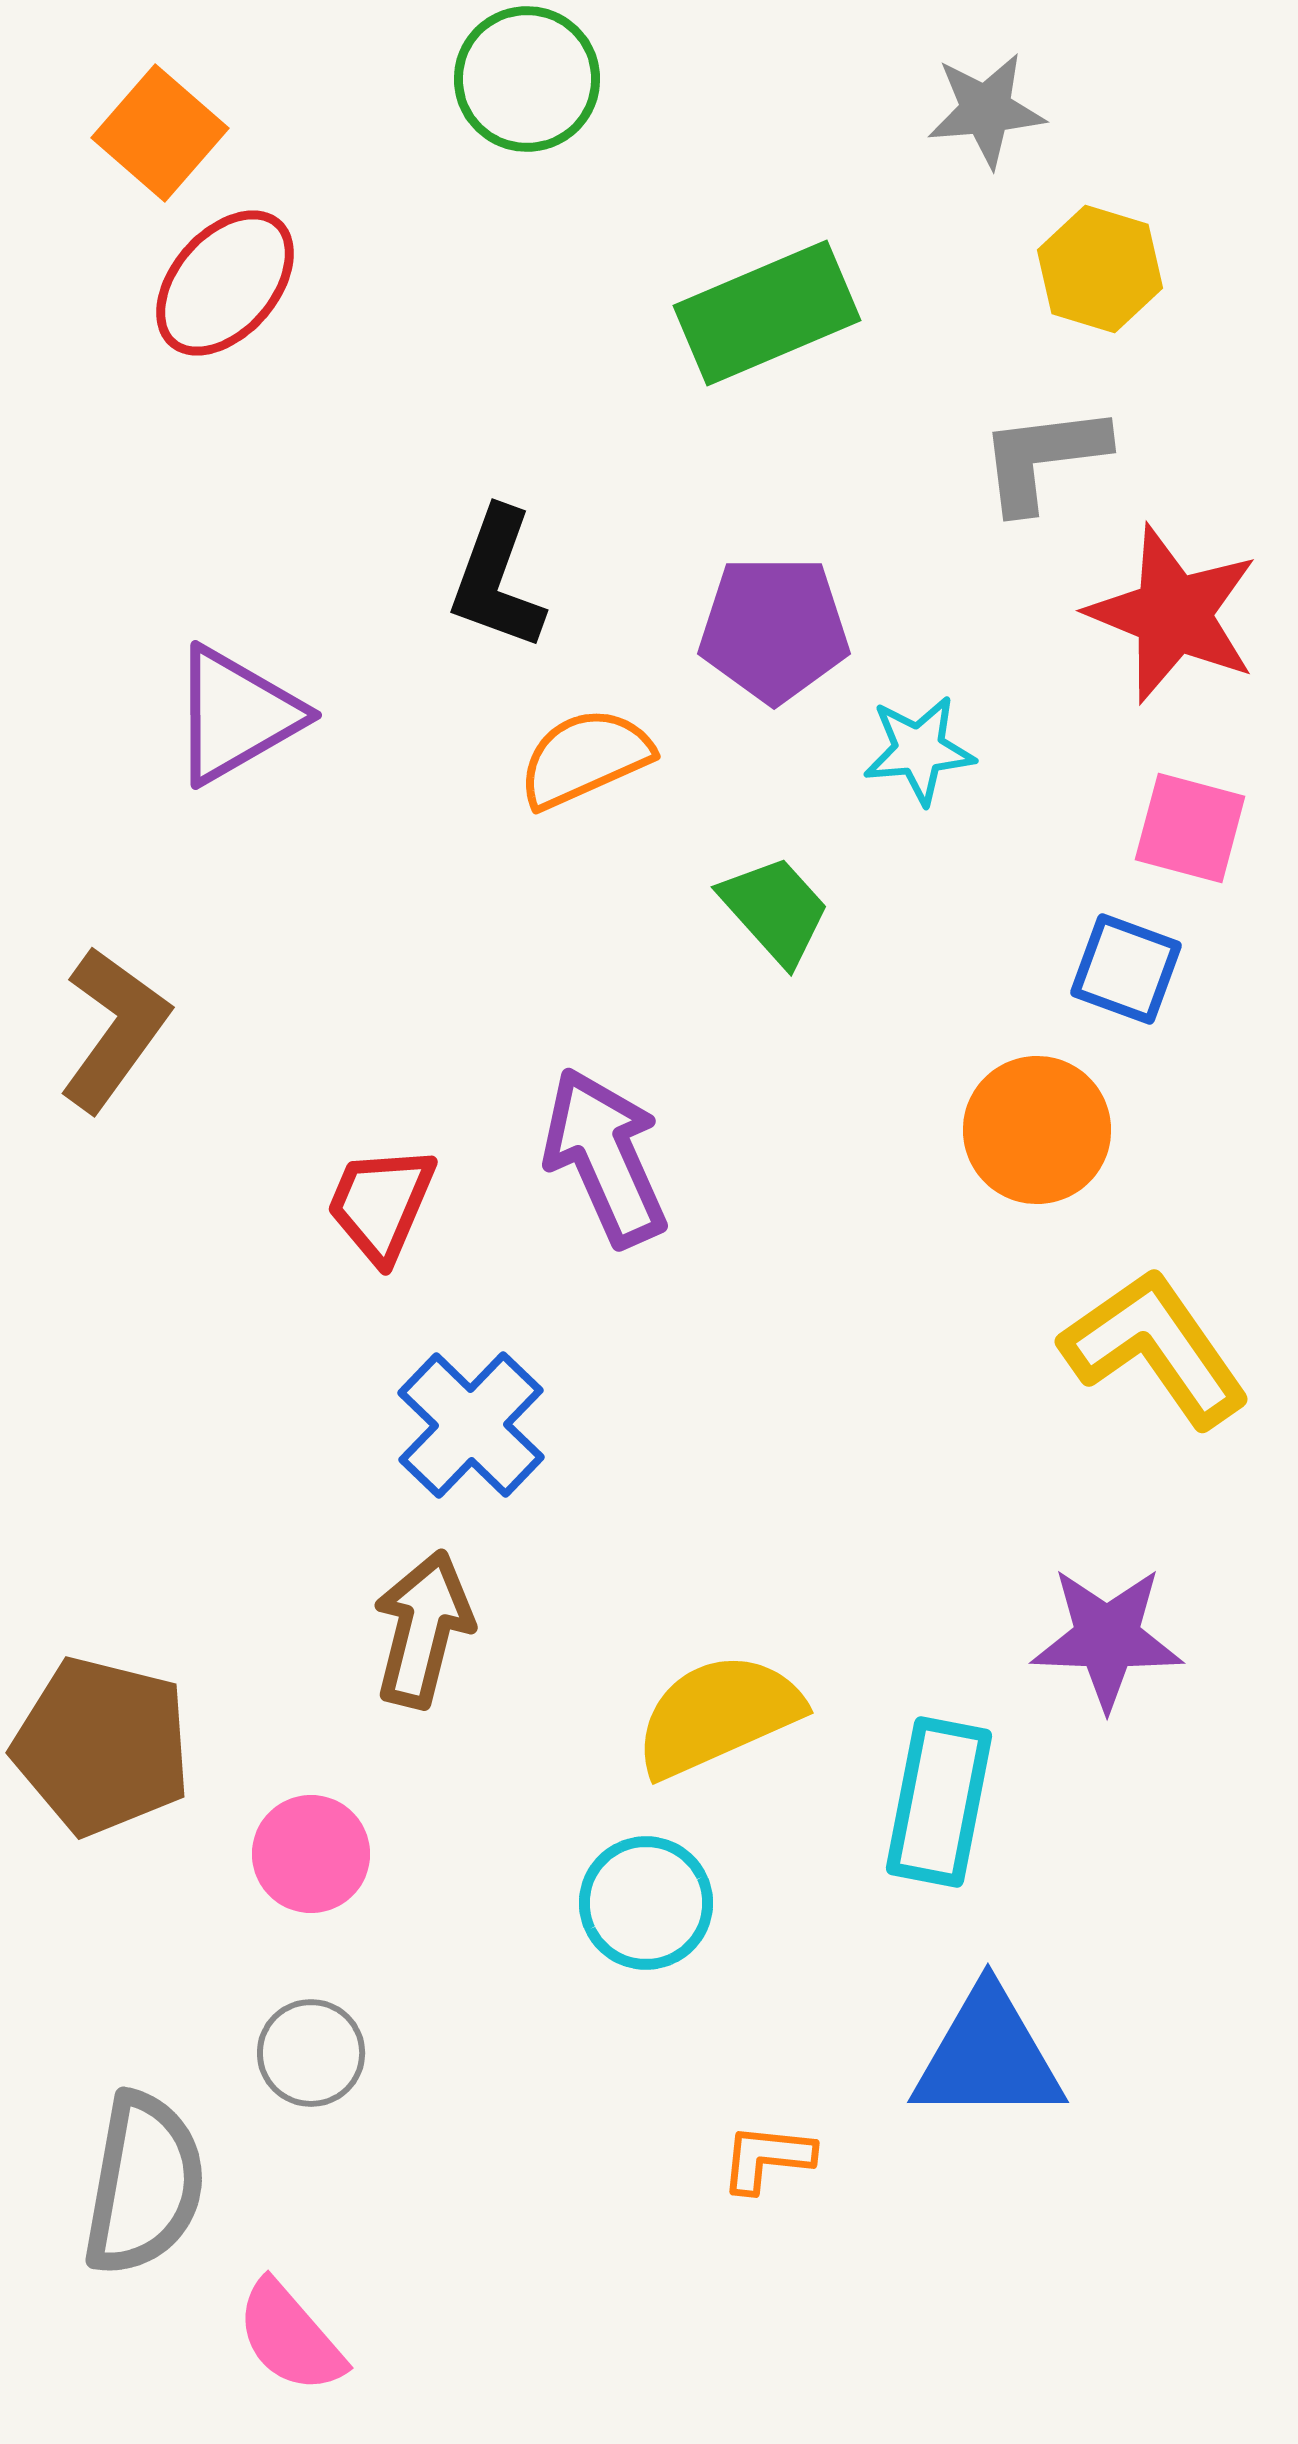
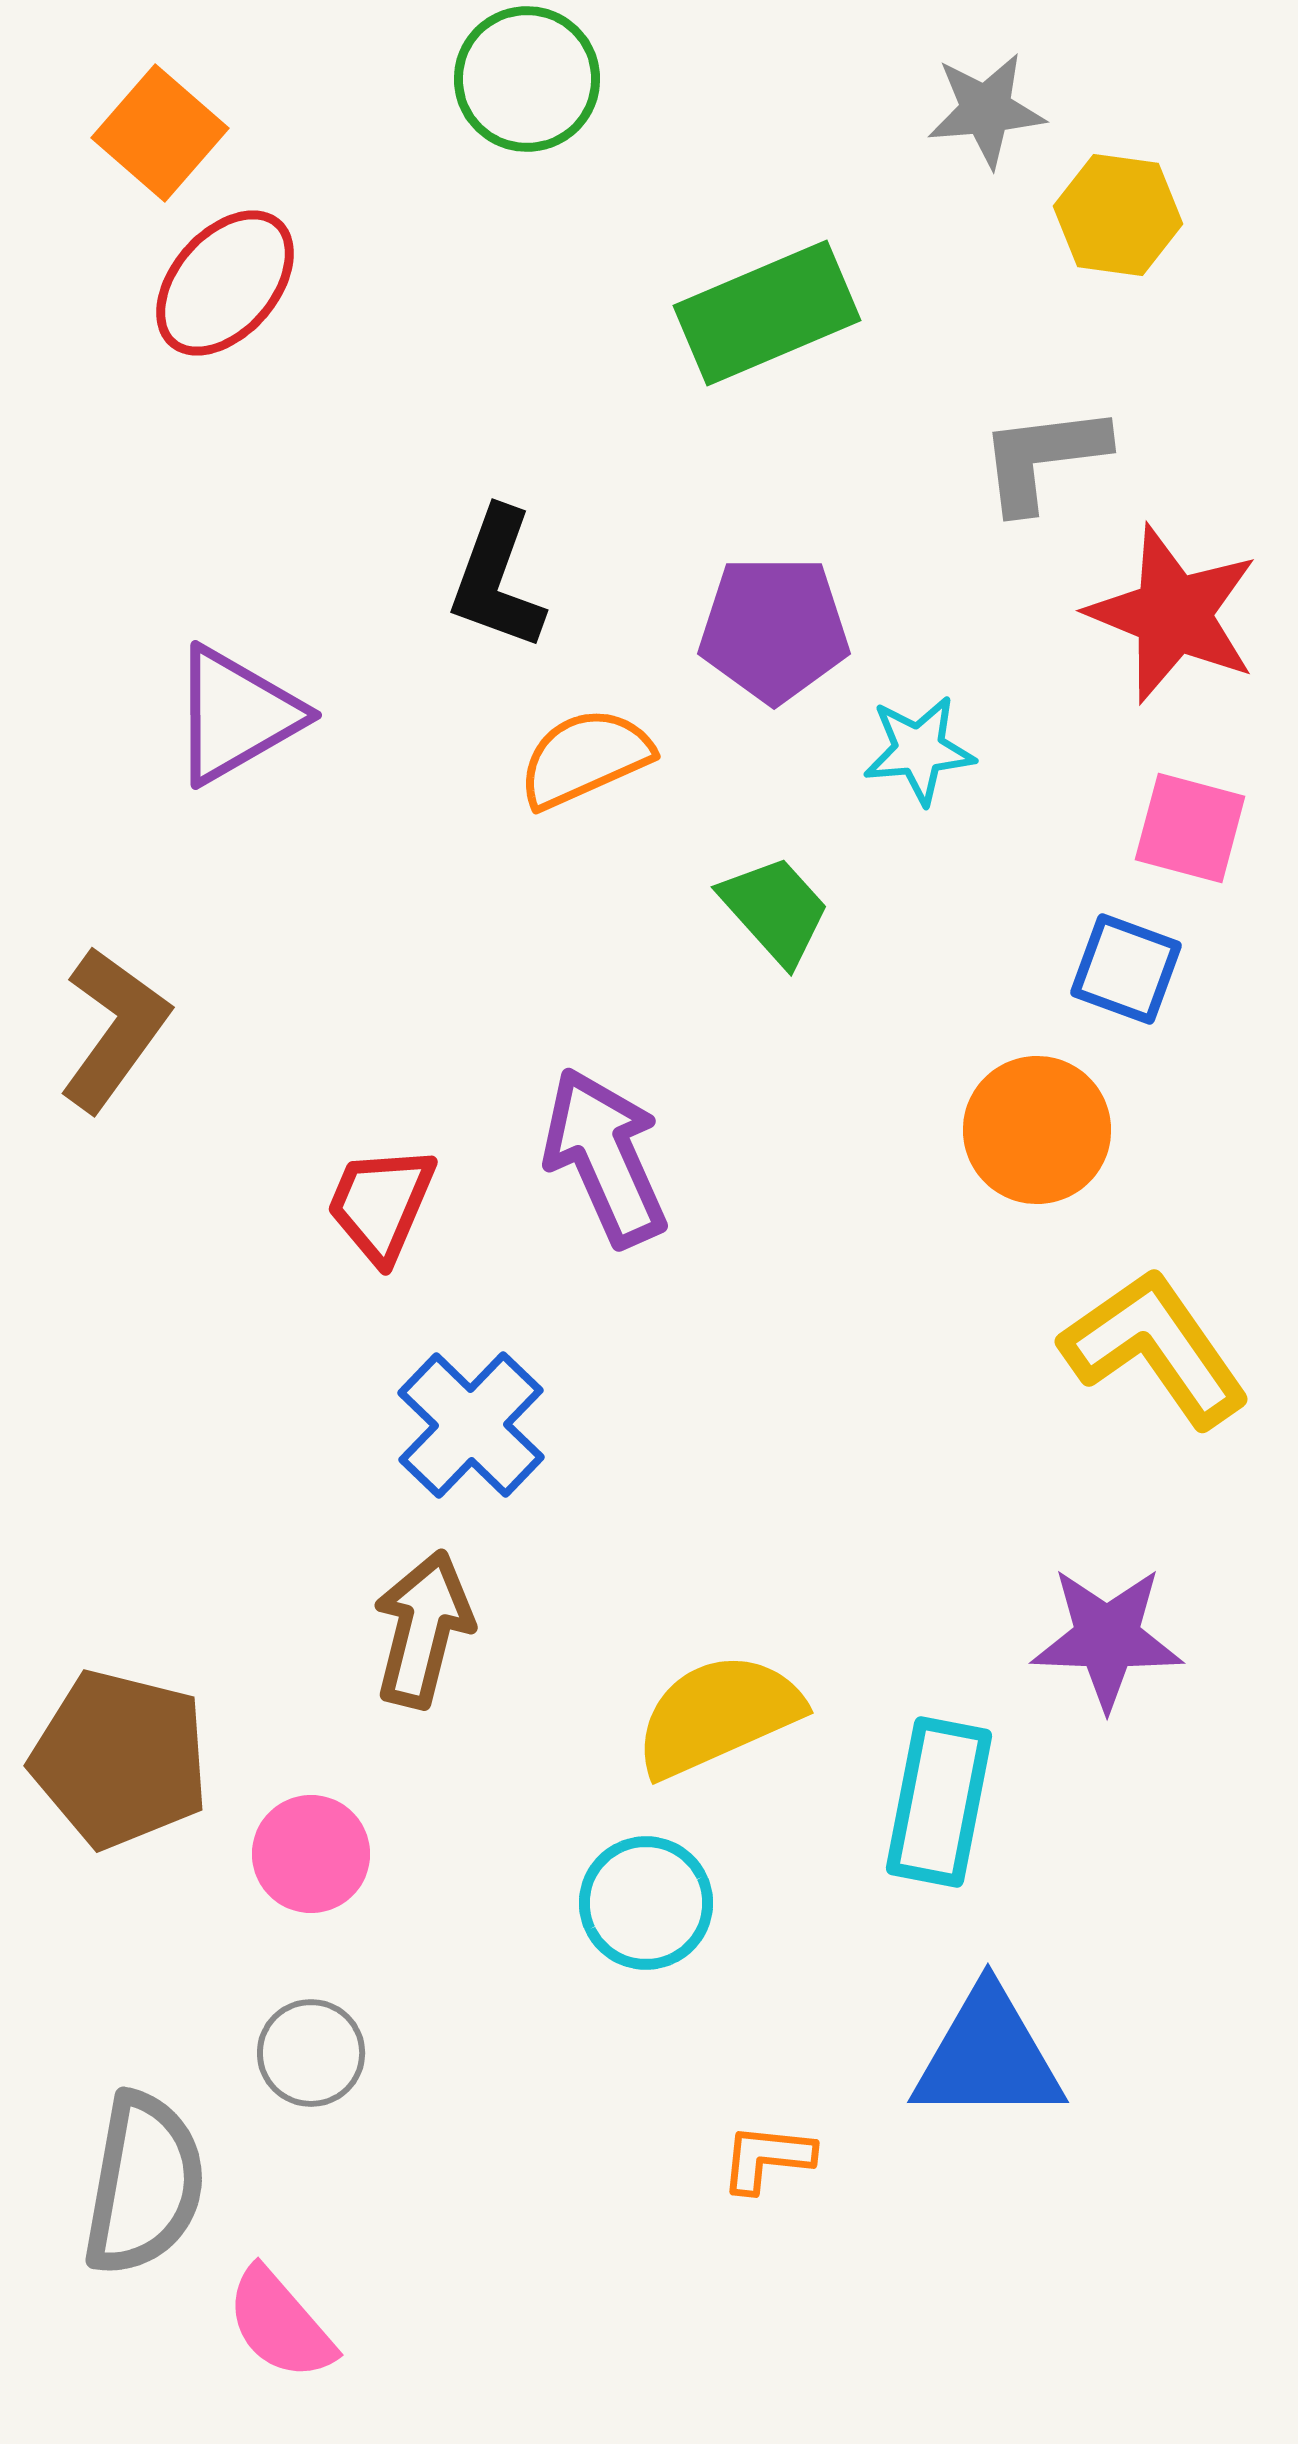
yellow hexagon: moved 18 px right, 54 px up; rotated 9 degrees counterclockwise
brown pentagon: moved 18 px right, 13 px down
pink semicircle: moved 10 px left, 13 px up
